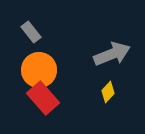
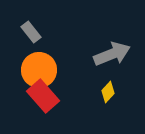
red rectangle: moved 2 px up
